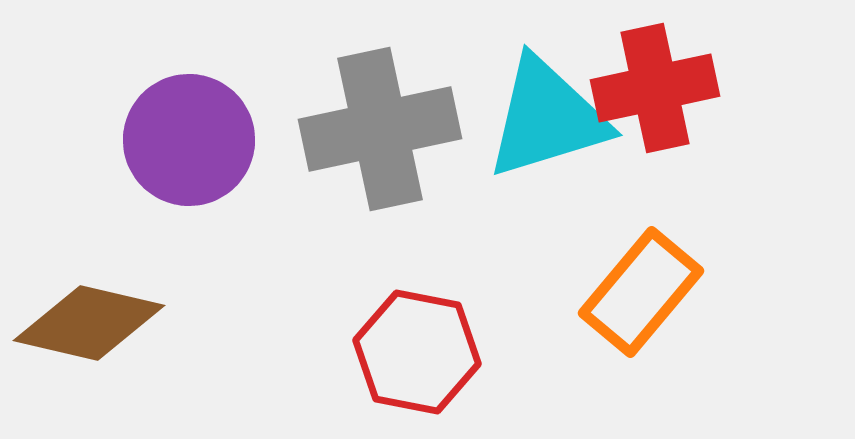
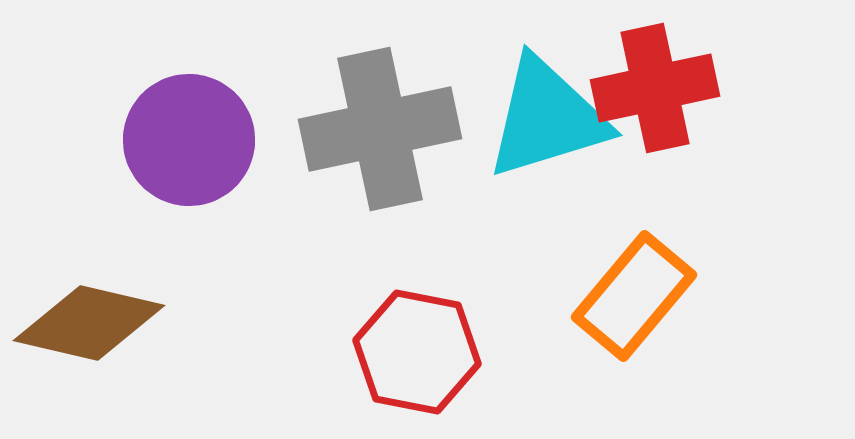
orange rectangle: moved 7 px left, 4 px down
